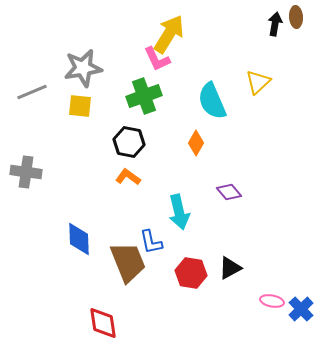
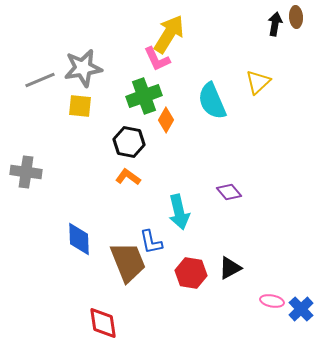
gray line: moved 8 px right, 12 px up
orange diamond: moved 30 px left, 23 px up
